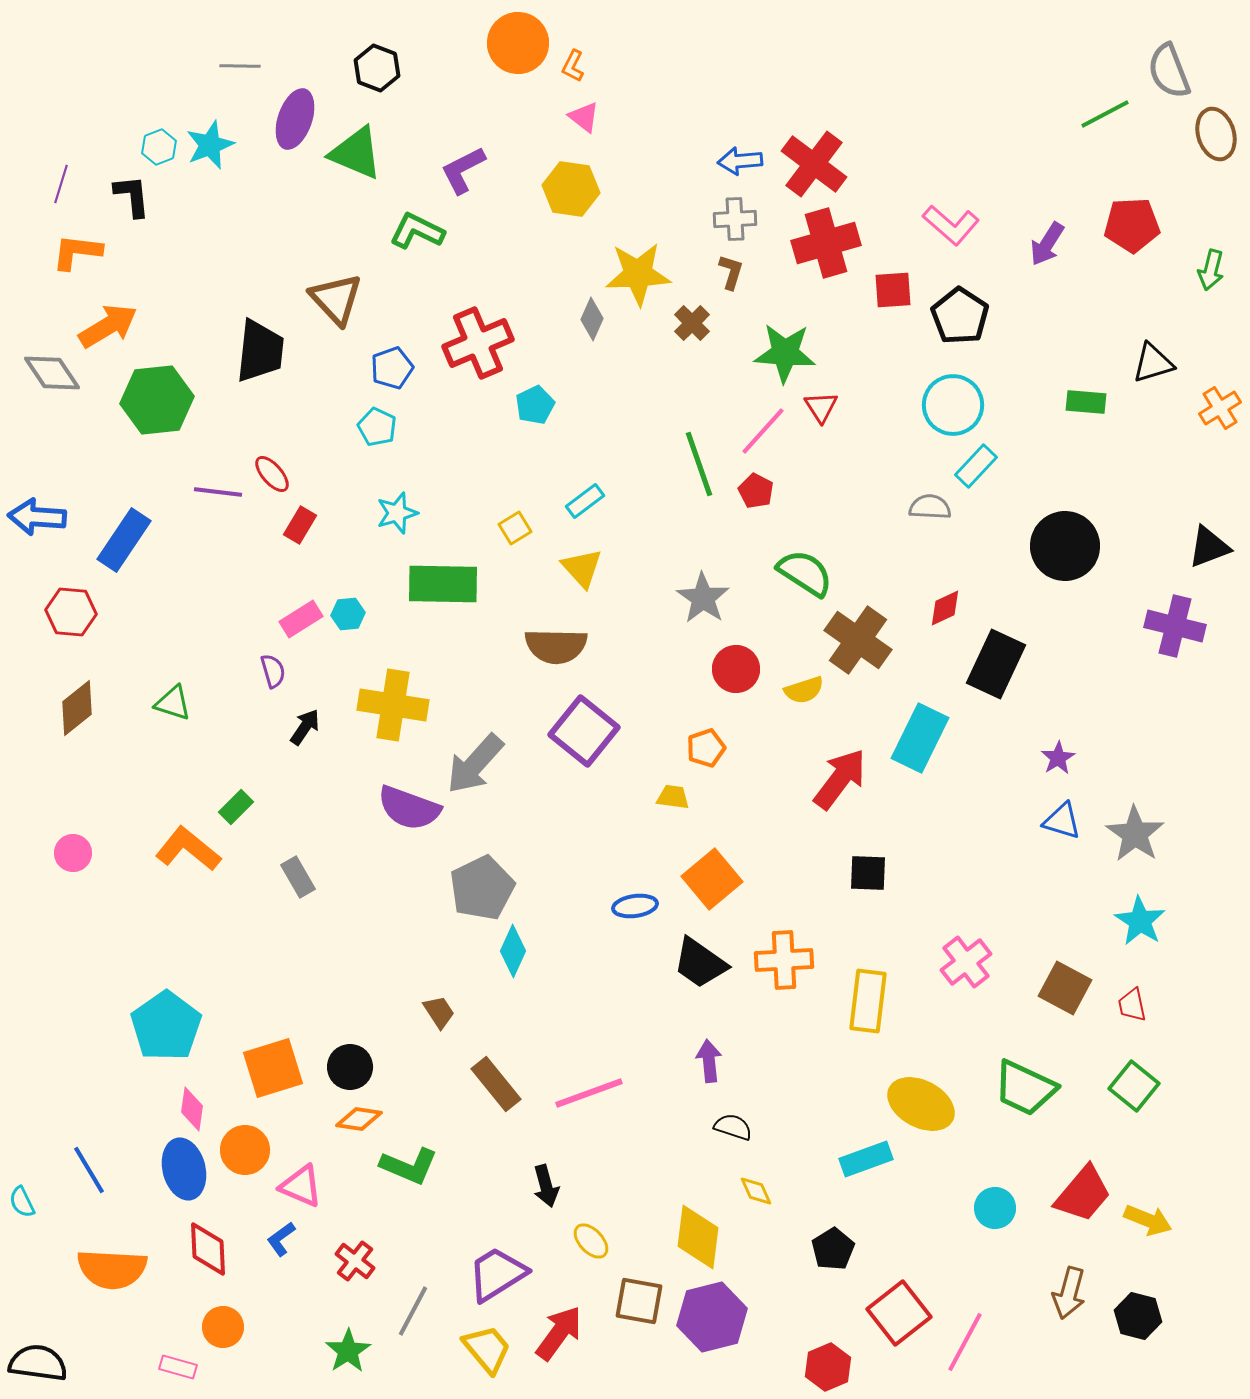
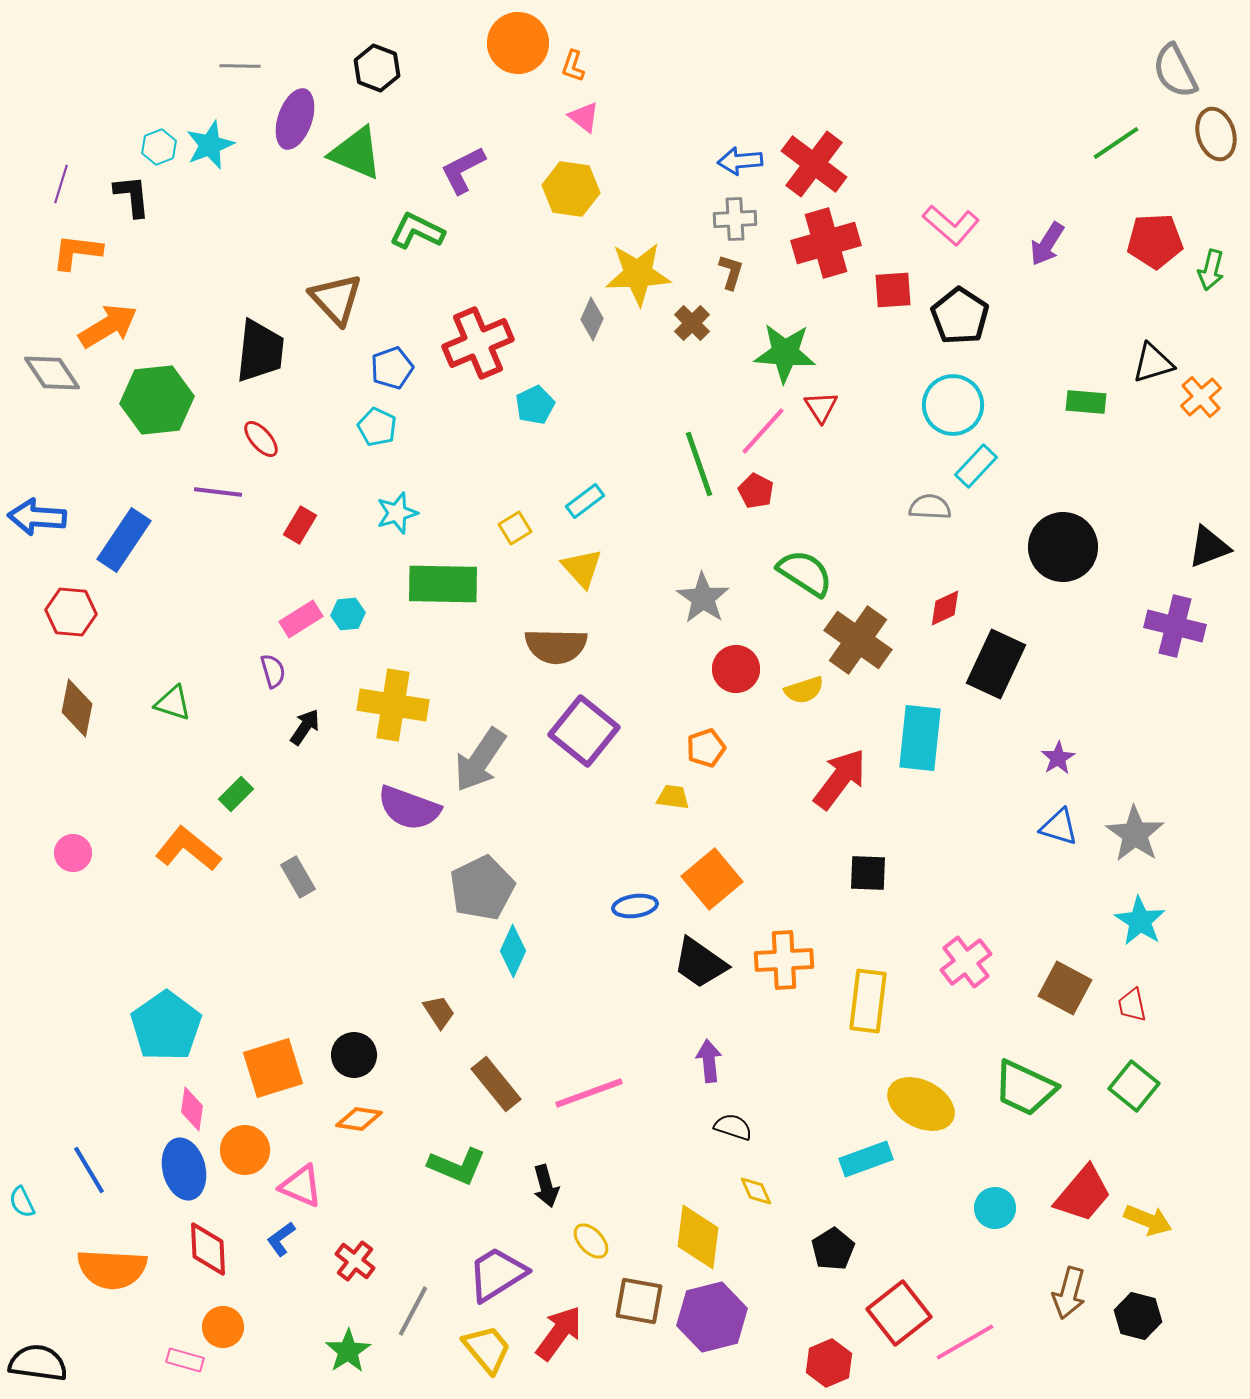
orange L-shape at (573, 66): rotated 8 degrees counterclockwise
gray semicircle at (1169, 71): moved 6 px right; rotated 6 degrees counterclockwise
green line at (1105, 114): moved 11 px right, 29 px down; rotated 6 degrees counterclockwise
red pentagon at (1132, 225): moved 23 px right, 16 px down
orange cross at (1220, 408): moved 19 px left, 11 px up; rotated 9 degrees counterclockwise
red ellipse at (272, 474): moved 11 px left, 35 px up
black circle at (1065, 546): moved 2 px left, 1 px down
brown diamond at (77, 708): rotated 40 degrees counterclockwise
cyan rectangle at (920, 738): rotated 20 degrees counterclockwise
gray arrow at (475, 764): moved 5 px right, 4 px up; rotated 8 degrees counterclockwise
green rectangle at (236, 807): moved 13 px up
blue triangle at (1062, 821): moved 3 px left, 6 px down
black circle at (350, 1067): moved 4 px right, 12 px up
green L-shape at (409, 1166): moved 48 px right
pink line at (965, 1342): rotated 32 degrees clockwise
pink rectangle at (178, 1367): moved 7 px right, 7 px up
red hexagon at (828, 1367): moved 1 px right, 4 px up
